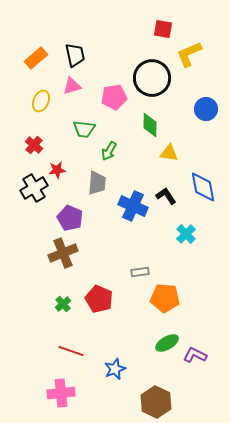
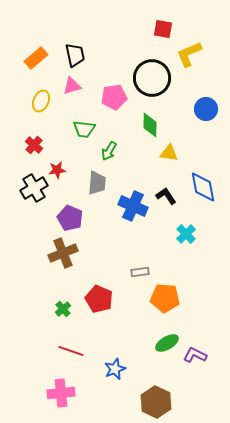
green cross: moved 5 px down
